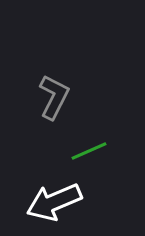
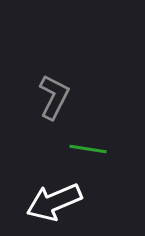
green line: moved 1 px left, 2 px up; rotated 33 degrees clockwise
